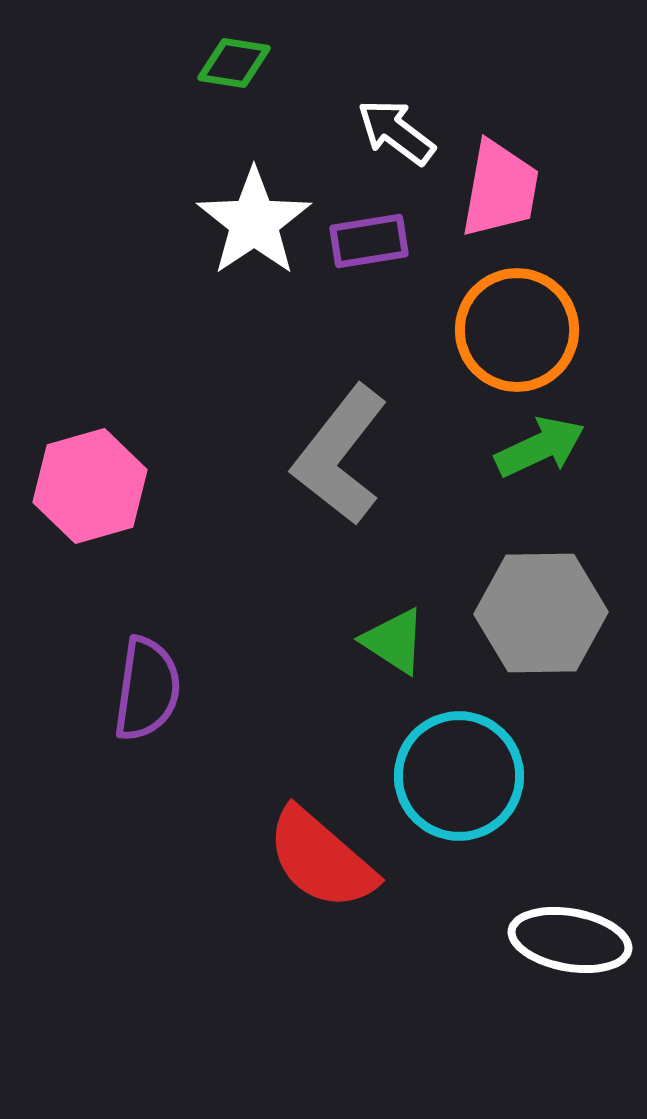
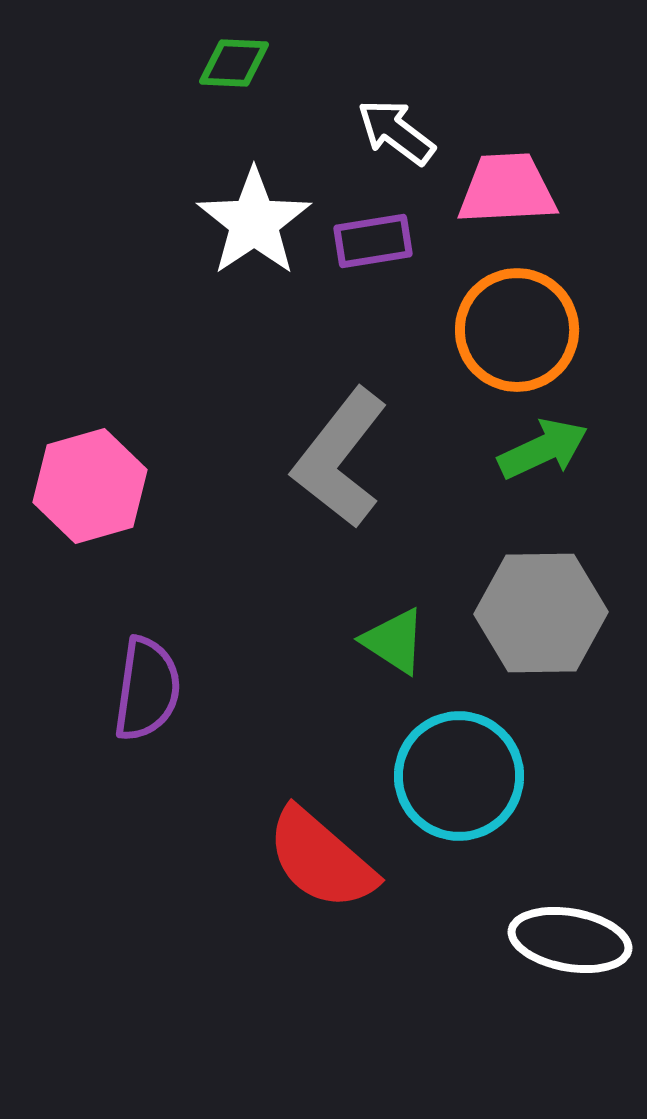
green diamond: rotated 6 degrees counterclockwise
pink trapezoid: moved 7 px right; rotated 103 degrees counterclockwise
purple rectangle: moved 4 px right
green arrow: moved 3 px right, 2 px down
gray L-shape: moved 3 px down
